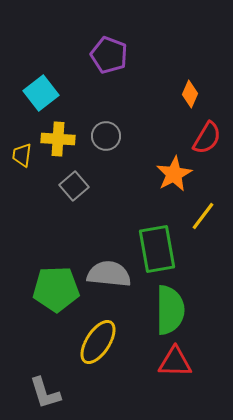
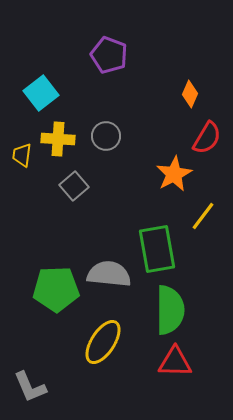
yellow ellipse: moved 5 px right
gray L-shape: moved 15 px left, 6 px up; rotated 6 degrees counterclockwise
